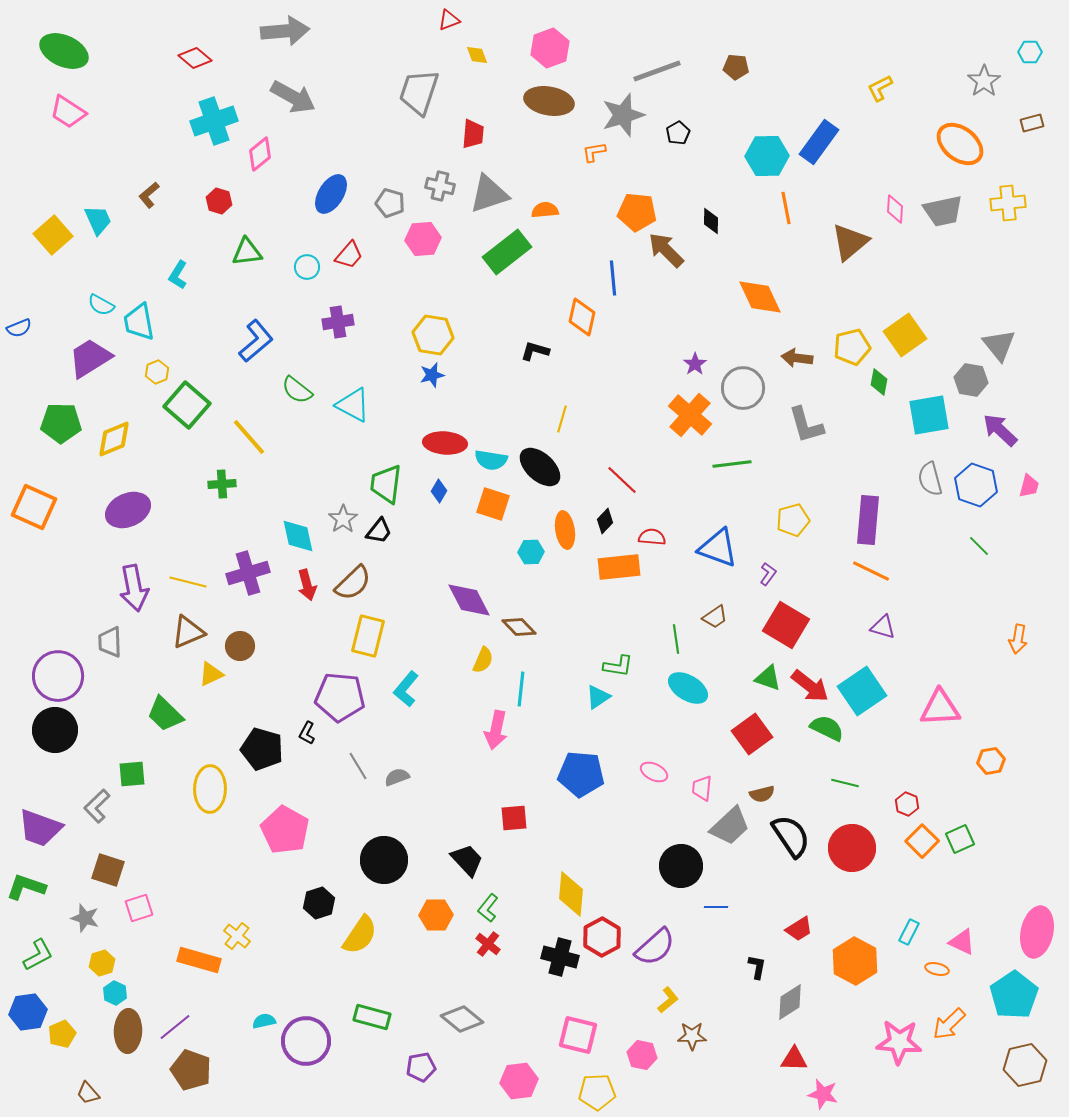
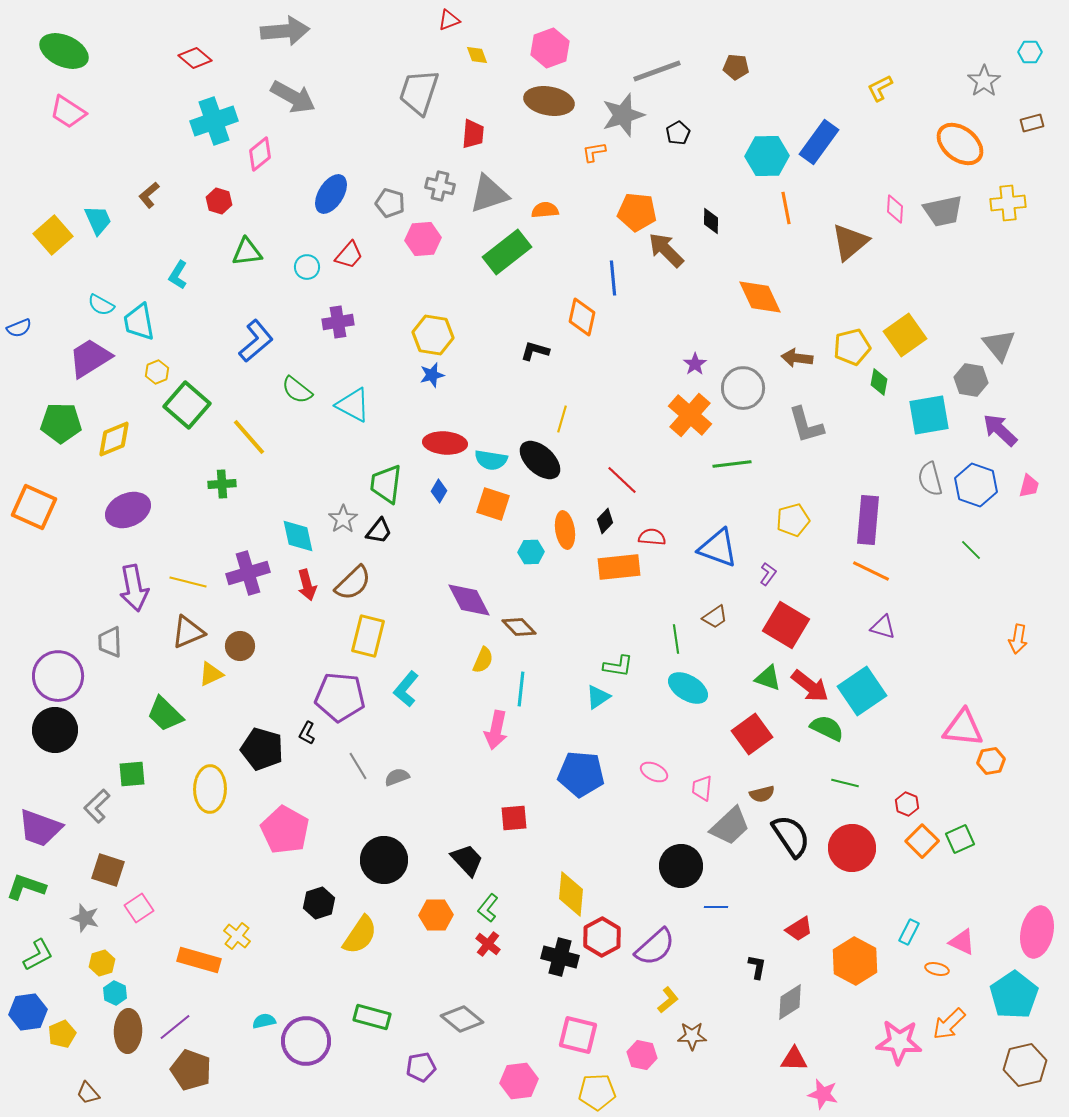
black ellipse at (540, 467): moved 7 px up
green line at (979, 546): moved 8 px left, 4 px down
pink triangle at (940, 708): moved 23 px right, 20 px down; rotated 9 degrees clockwise
pink square at (139, 908): rotated 16 degrees counterclockwise
